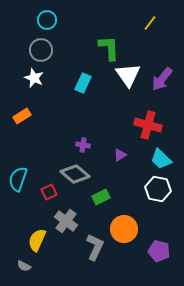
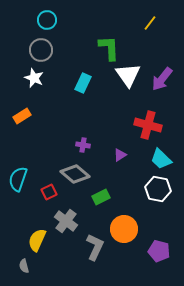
gray semicircle: rotated 48 degrees clockwise
